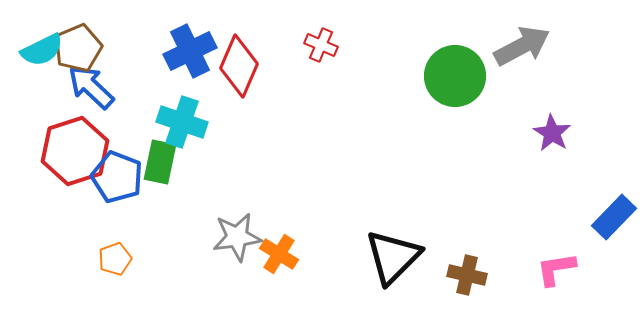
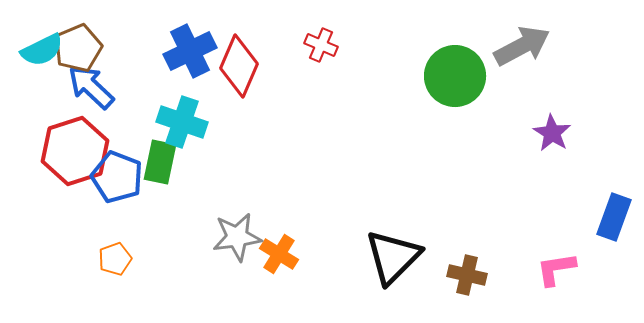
blue rectangle: rotated 24 degrees counterclockwise
